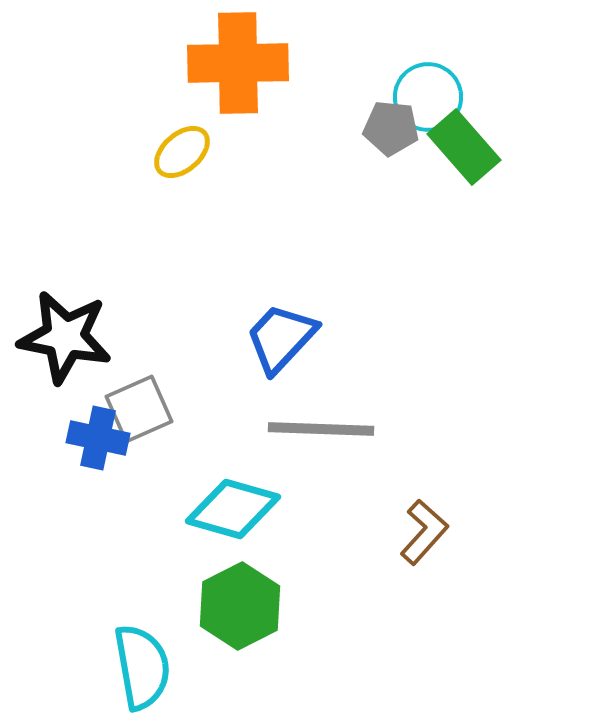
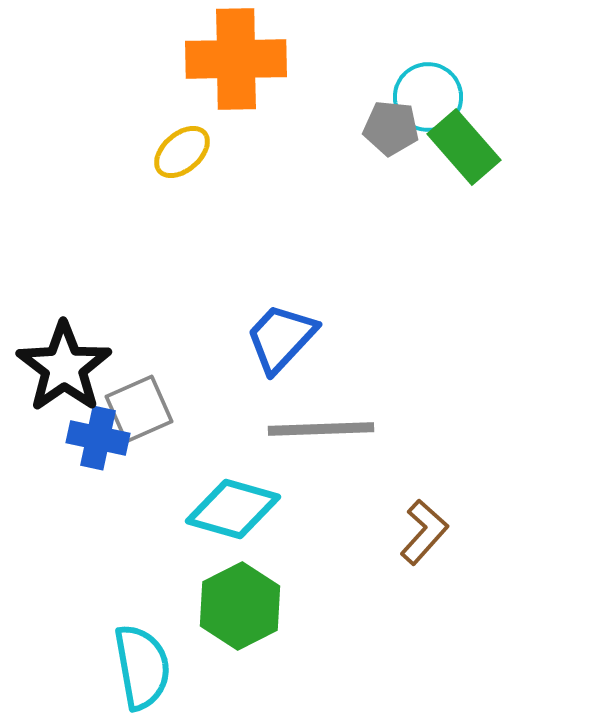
orange cross: moved 2 px left, 4 px up
black star: moved 1 px left, 30 px down; rotated 26 degrees clockwise
gray line: rotated 4 degrees counterclockwise
